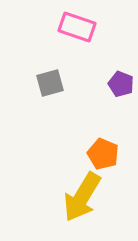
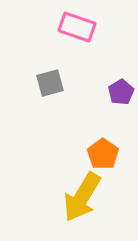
purple pentagon: moved 8 px down; rotated 20 degrees clockwise
orange pentagon: rotated 12 degrees clockwise
